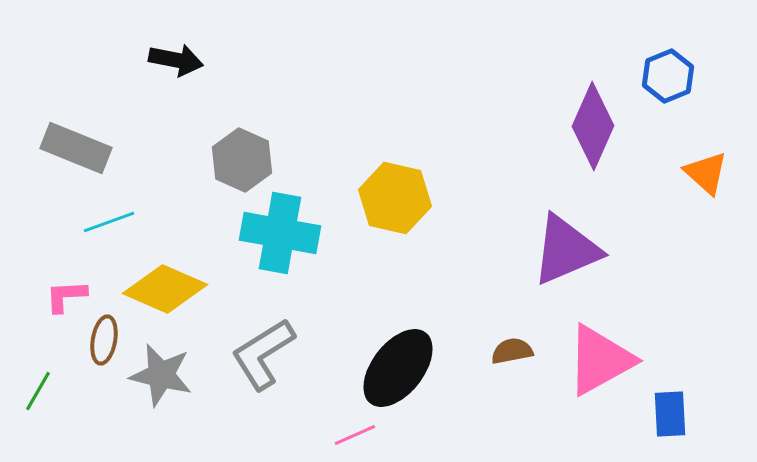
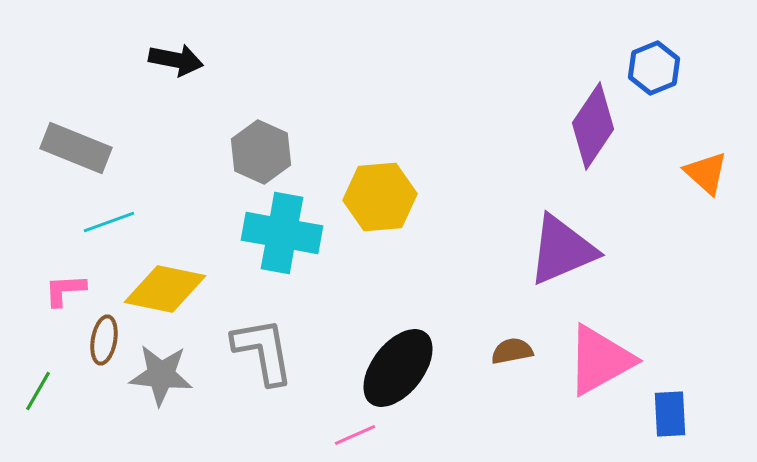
blue hexagon: moved 14 px left, 8 px up
purple diamond: rotated 10 degrees clockwise
gray hexagon: moved 19 px right, 8 px up
yellow hexagon: moved 15 px left, 1 px up; rotated 18 degrees counterclockwise
cyan cross: moved 2 px right
purple triangle: moved 4 px left
yellow diamond: rotated 12 degrees counterclockwise
pink L-shape: moved 1 px left, 6 px up
gray L-shape: moved 3 px up; rotated 112 degrees clockwise
gray star: rotated 8 degrees counterclockwise
